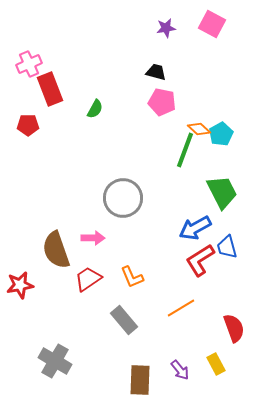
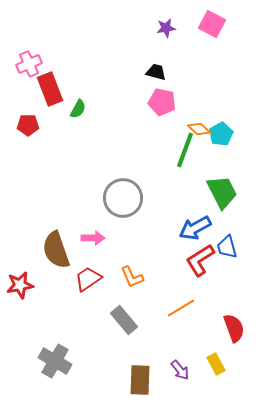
green semicircle: moved 17 px left
